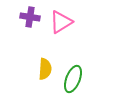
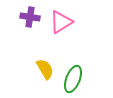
yellow semicircle: rotated 35 degrees counterclockwise
